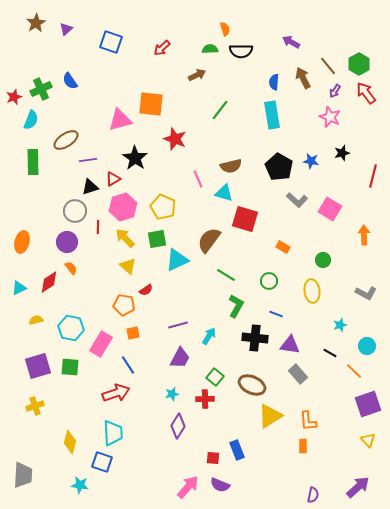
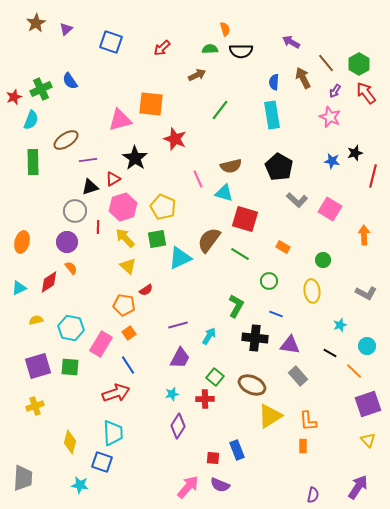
brown line at (328, 66): moved 2 px left, 3 px up
black star at (342, 153): moved 13 px right
blue star at (311, 161): moved 21 px right
cyan triangle at (177, 260): moved 3 px right, 2 px up
green line at (226, 275): moved 14 px right, 21 px up
orange square at (133, 333): moved 4 px left; rotated 24 degrees counterclockwise
gray rectangle at (298, 374): moved 2 px down
gray trapezoid at (23, 475): moved 3 px down
purple arrow at (358, 487): rotated 15 degrees counterclockwise
